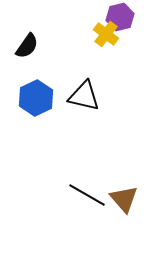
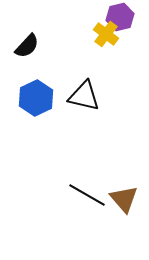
black semicircle: rotated 8 degrees clockwise
